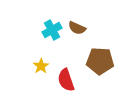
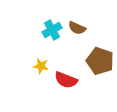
brown pentagon: rotated 16 degrees clockwise
yellow star: rotated 28 degrees counterclockwise
red semicircle: rotated 50 degrees counterclockwise
